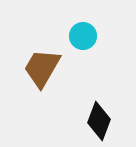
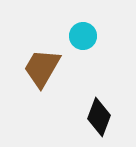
black diamond: moved 4 px up
